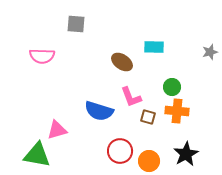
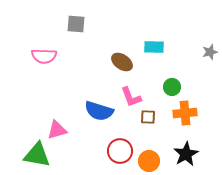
pink semicircle: moved 2 px right
orange cross: moved 8 px right, 2 px down; rotated 10 degrees counterclockwise
brown square: rotated 14 degrees counterclockwise
